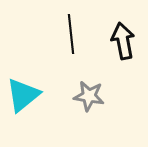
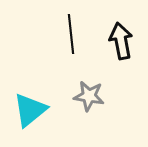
black arrow: moved 2 px left
cyan triangle: moved 7 px right, 15 px down
